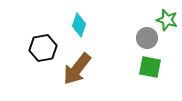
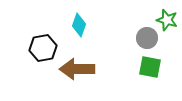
brown arrow: rotated 52 degrees clockwise
